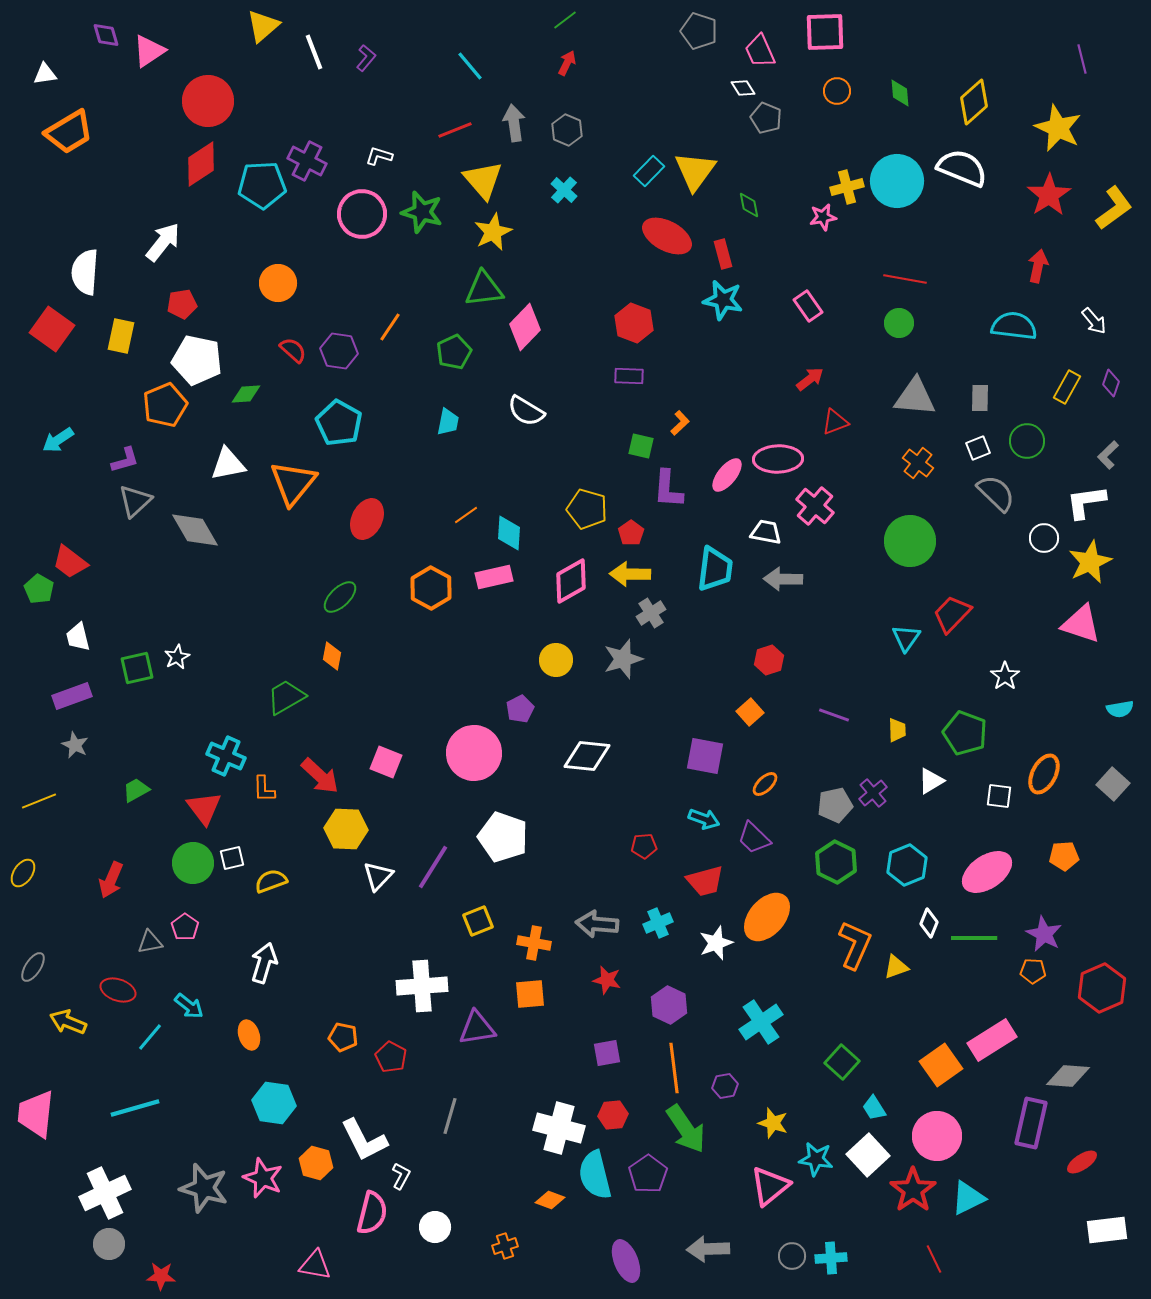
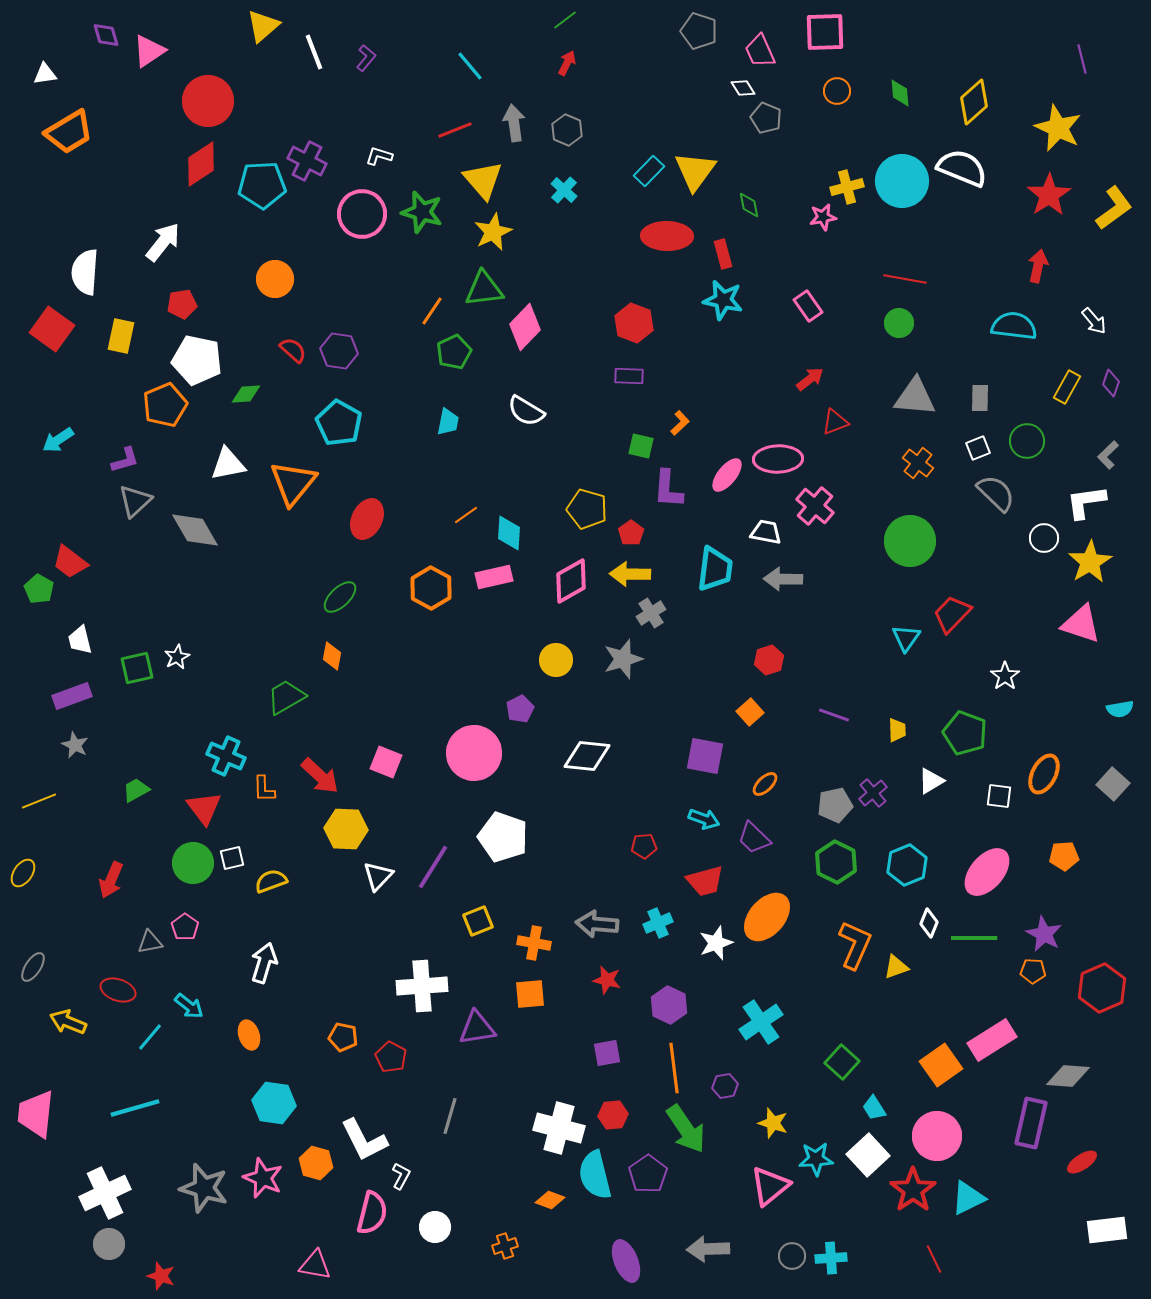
cyan circle at (897, 181): moved 5 px right
red ellipse at (667, 236): rotated 27 degrees counterclockwise
orange circle at (278, 283): moved 3 px left, 4 px up
orange line at (390, 327): moved 42 px right, 16 px up
yellow star at (1090, 562): rotated 6 degrees counterclockwise
white trapezoid at (78, 637): moved 2 px right, 3 px down
pink ellipse at (987, 872): rotated 15 degrees counterclockwise
cyan star at (816, 1159): rotated 12 degrees counterclockwise
red star at (161, 1276): rotated 16 degrees clockwise
